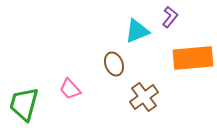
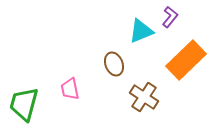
cyan triangle: moved 4 px right
orange rectangle: moved 7 px left, 2 px down; rotated 39 degrees counterclockwise
pink trapezoid: rotated 30 degrees clockwise
brown cross: rotated 20 degrees counterclockwise
